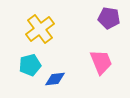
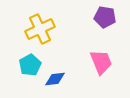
purple pentagon: moved 4 px left, 1 px up
yellow cross: rotated 12 degrees clockwise
cyan pentagon: rotated 15 degrees counterclockwise
